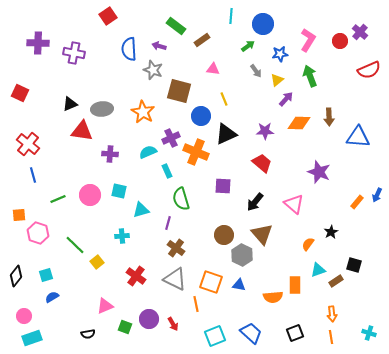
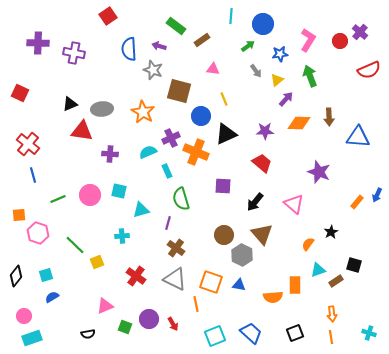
yellow square at (97, 262): rotated 16 degrees clockwise
